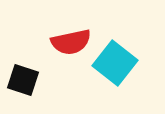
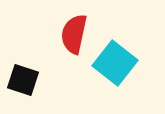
red semicircle: moved 3 px right, 8 px up; rotated 114 degrees clockwise
